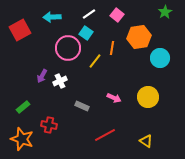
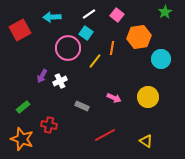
cyan circle: moved 1 px right, 1 px down
